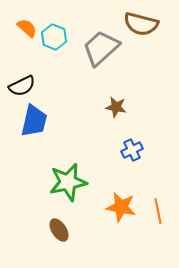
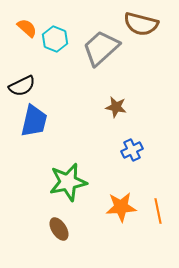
cyan hexagon: moved 1 px right, 2 px down
orange star: rotated 16 degrees counterclockwise
brown ellipse: moved 1 px up
